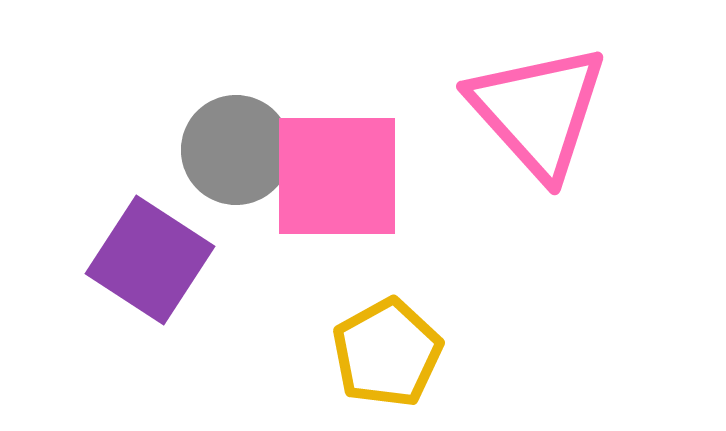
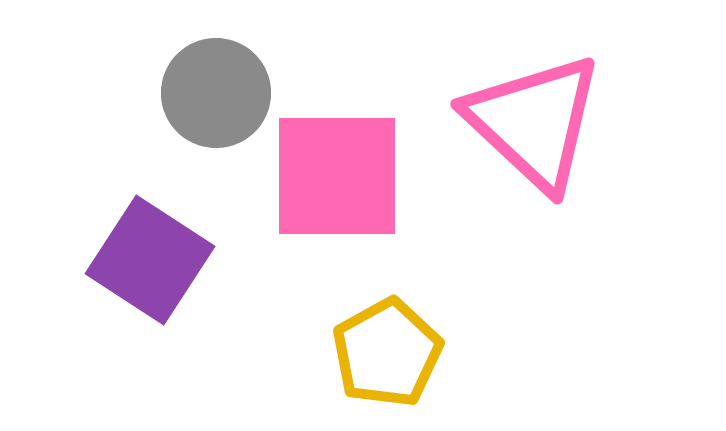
pink triangle: moved 4 px left, 11 px down; rotated 5 degrees counterclockwise
gray circle: moved 20 px left, 57 px up
